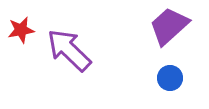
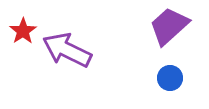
red star: moved 2 px right, 1 px down; rotated 24 degrees counterclockwise
purple arrow: moved 2 px left; rotated 18 degrees counterclockwise
